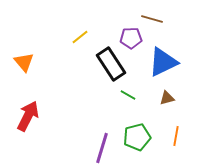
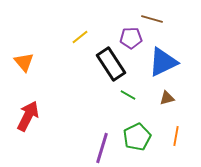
green pentagon: rotated 12 degrees counterclockwise
